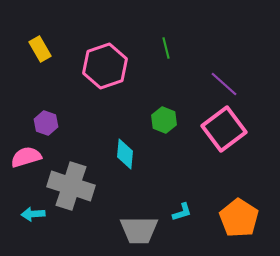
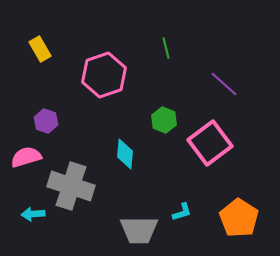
pink hexagon: moved 1 px left, 9 px down
purple hexagon: moved 2 px up
pink square: moved 14 px left, 14 px down
